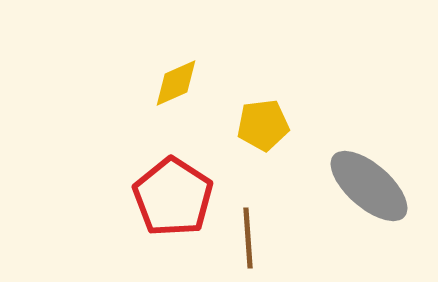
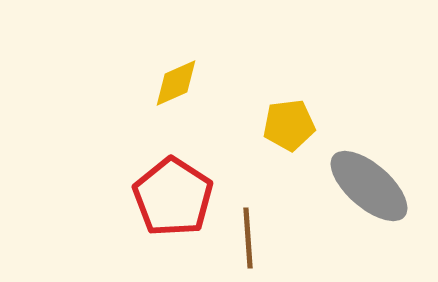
yellow pentagon: moved 26 px right
